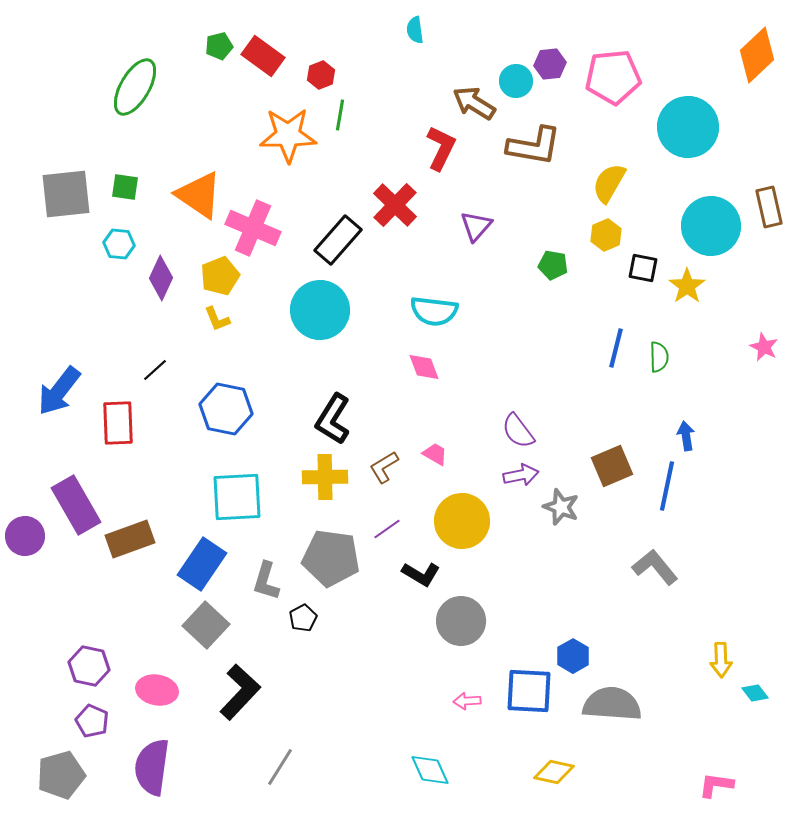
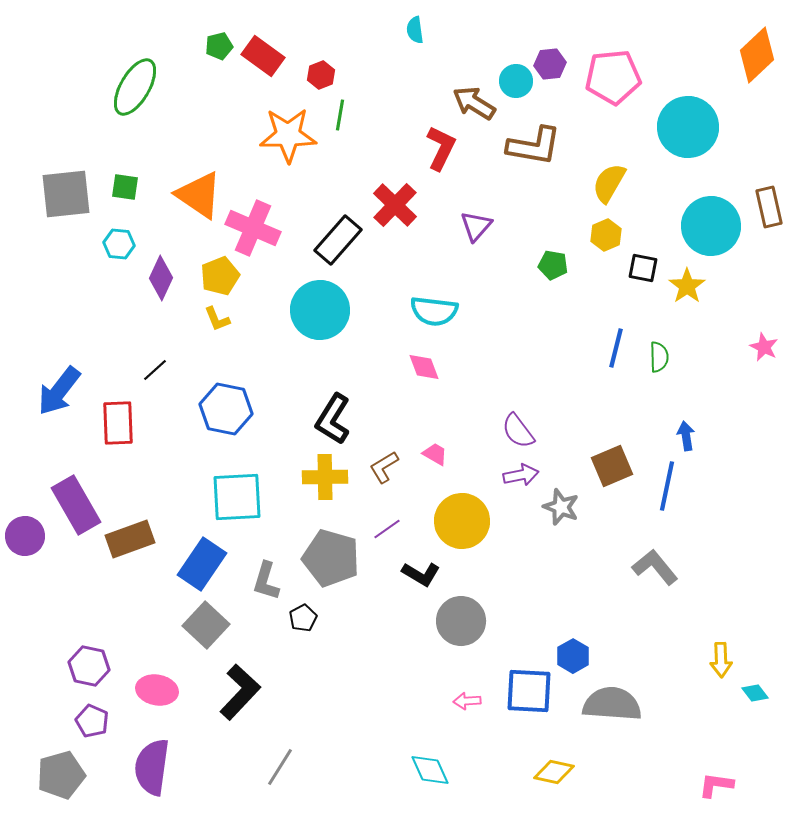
gray pentagon at (331, 558): rotated 8 degrees clockwise
